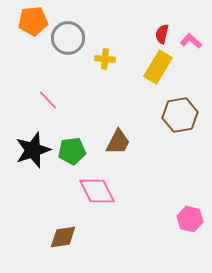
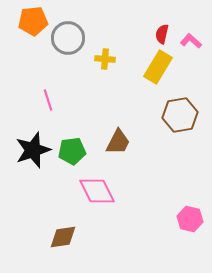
pink line: rotated 25 degrees clockwise
